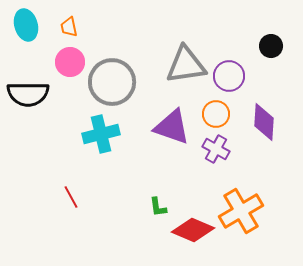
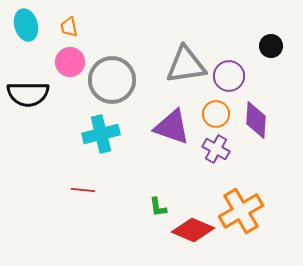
gray circle: moved 2 px up
purple diamond: moved 8 px left, 2 px up
red line: moved 12 px right, 7 px up; rotated 55 degrees counterclockwise
